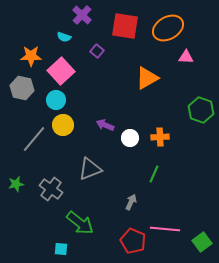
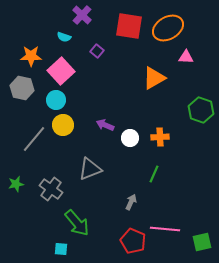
red square: moved 4 px right
orange triangle: moved 7 px right
green arrow: moved 3 px left; rotated 12 degrees clockwise
green square: rotated 24 degrees clockwise
